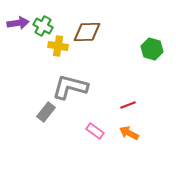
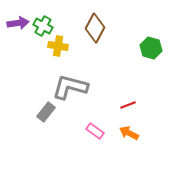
brown diamond: moved 8 px right, 4 px up; rotated 60 degrees counterclockwise
green hexagon: moved 1 px left, 1 px up
